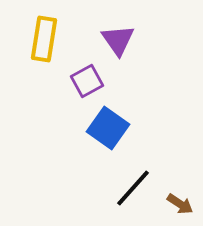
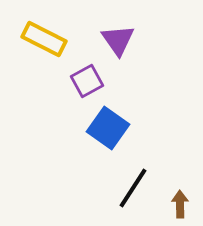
yellow rectangle: rotated 72 degrees counterclockwise
black line: rotated 9 degrees counterclockwise
brown arrow: rotated 124 degrees counterclockwise
